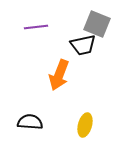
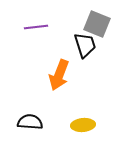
black trapezoid: moved 2 px right; rotated 96 degrees counterclockwise
yellow ellipse: moved 2 px left; rotated 70 degrees clockwise
